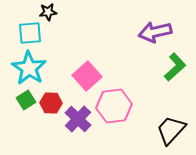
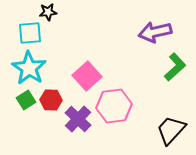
red hexagon: moved 3 px up
